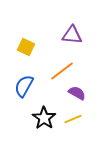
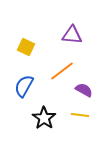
purple semicircle: moved 7 px right, 3 px up
yellow line: moved 7 px right, 4 px up; rotated 30 degrees clockwise
